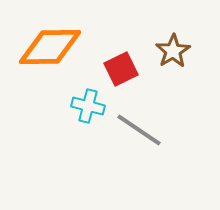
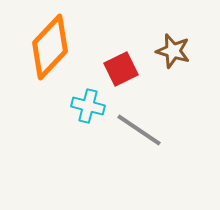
orange diamond: rotated 46 degrees counterclockwise
brown star: rotated 24 degrees counterclockwise
